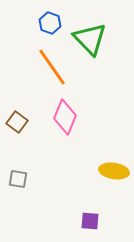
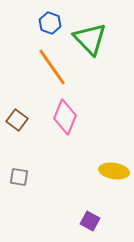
brown square: moved 2 px up
gray square: moved 1 px right, 2 px up
purple square: rotated 24 degrees clockwise
